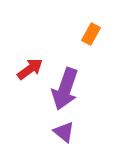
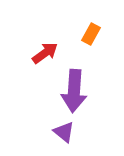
red arrow: moved 15 px right, 16 px up
purple arrow: moved 9 px right, 2 px down; rotated 15 degrees counterclockwise
